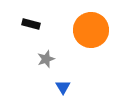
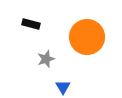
orange circle: moved 4 px left, 7 px down
